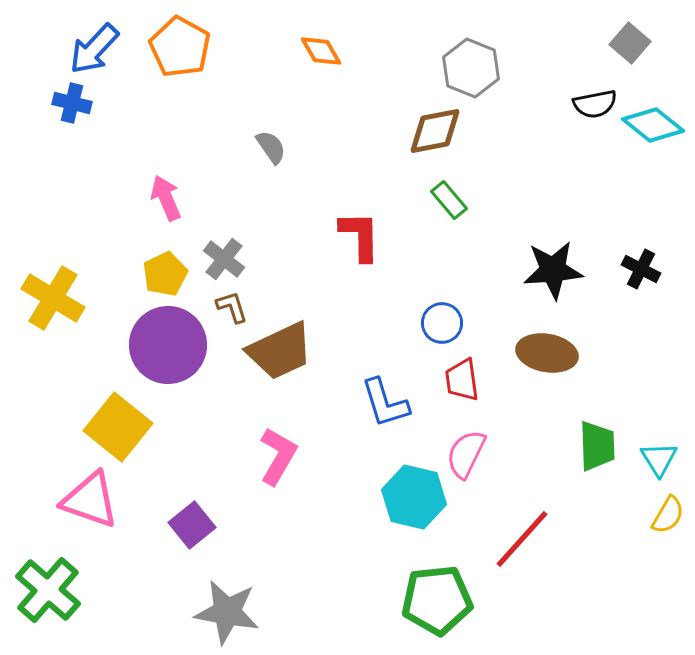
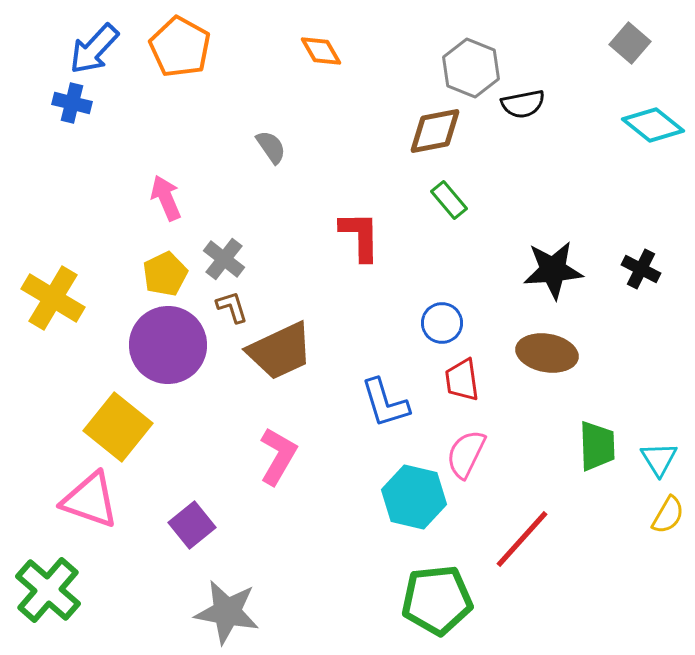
black semicircle: moved 72 px left
